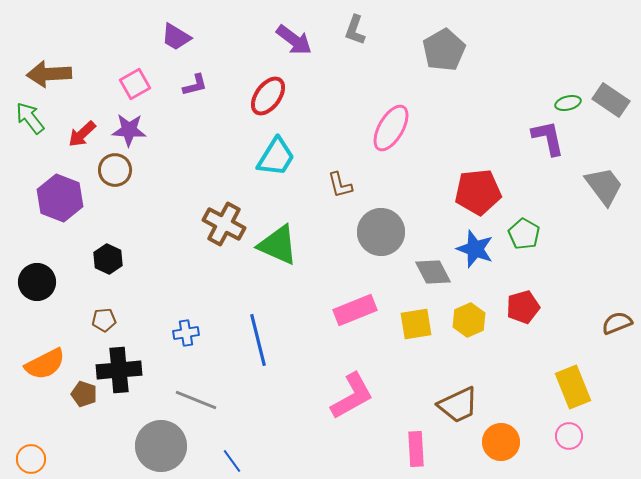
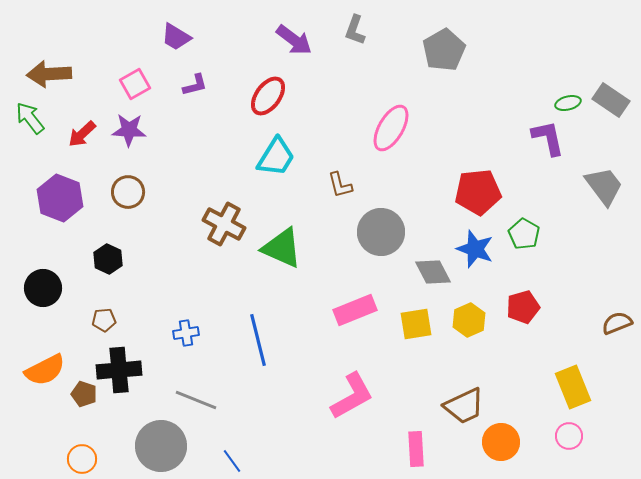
brown circle at (115, 170): moved 13 px right, 22 px down
green triangle at (278, 245): moved 4 px right, 3 px down
black circle at (37, 282): moved 6 px right, 6 px down
orange semicircle at (45, 364): moved 6 px down
brown trapezoid at (458, 405): moved 6 px right, 1 px down
orange circle at (31, 459): moved 51 px right
